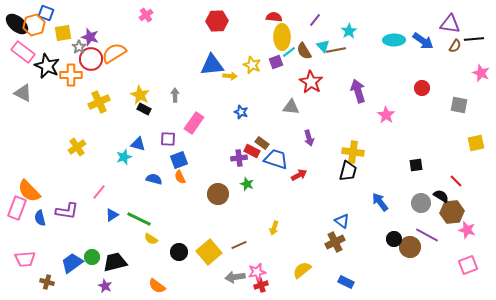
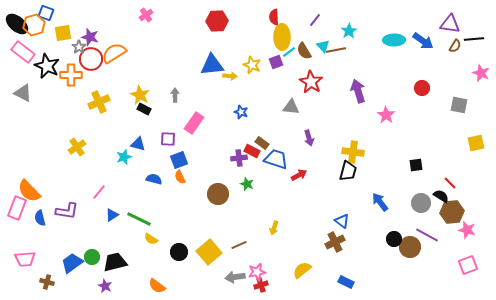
red semicircle at (274, 17): rotated 98 degrees counterclockwise
red line at (456, 181): moved 6 px left, 2 px down
